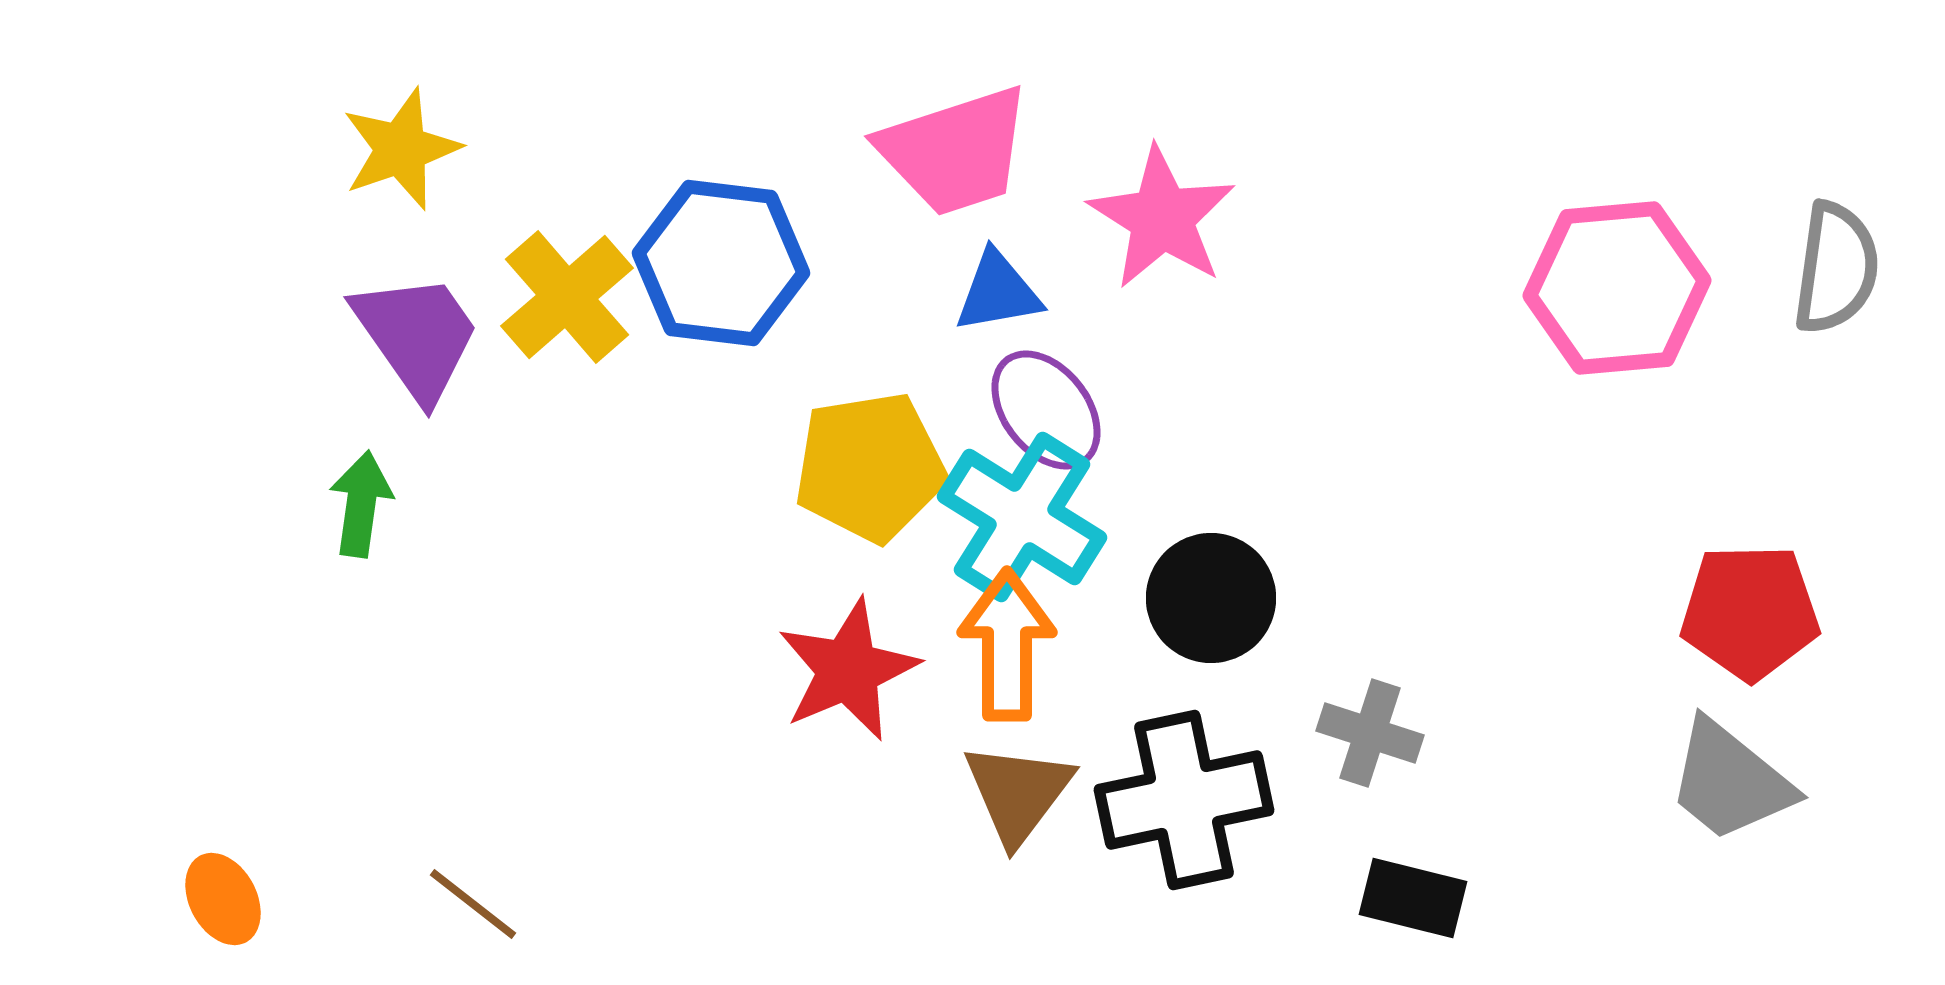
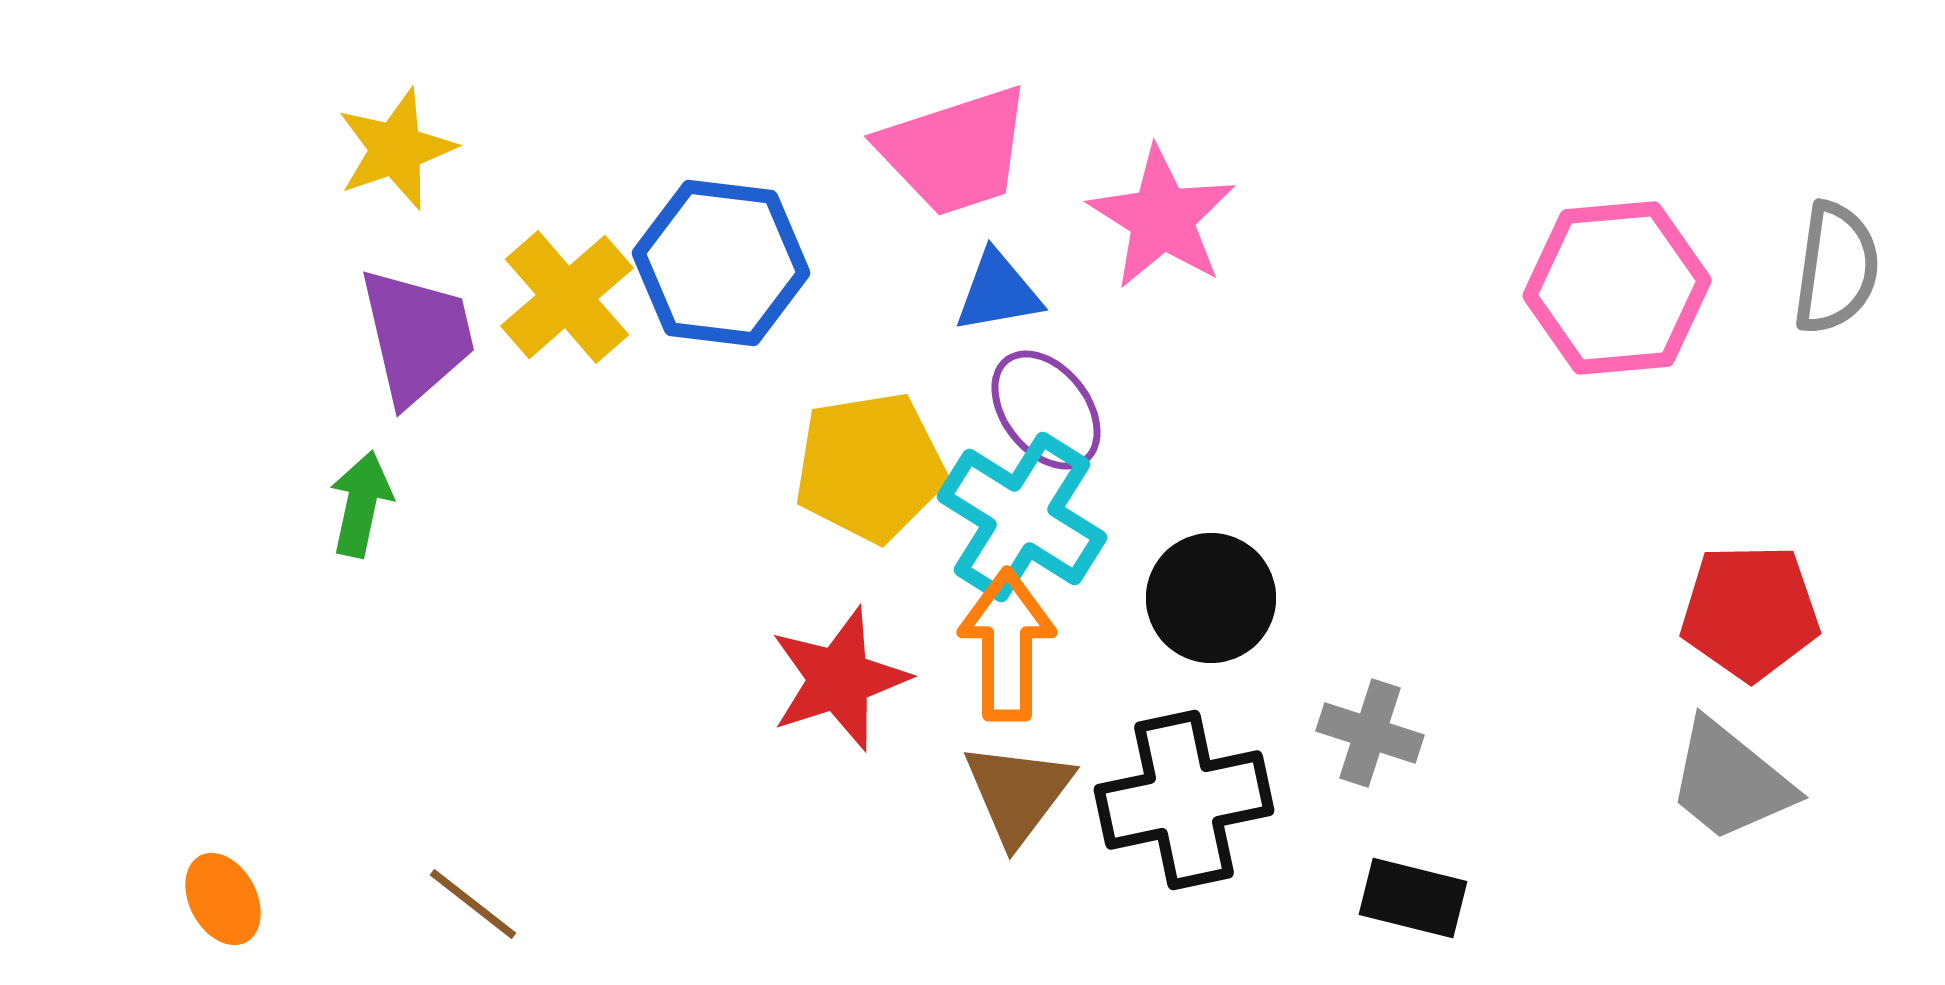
yellow star: moved 5 px left
purple trapezoid: rotated 22 degrees clockwise
green arrow: rotated 4 degrees clockwise
red star: moved 9 px left, 9 px down; rotated 5 degrees clockwise
